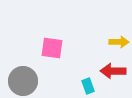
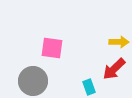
red arrow: moved 1 px right, 2 px up; rotated 45 degrees counterclockwise
gray circle: moved 10 px right
cyan rectangle: moved 1 px right, 1 px down
